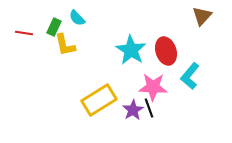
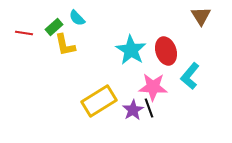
brown triangle: moved 1 px left; rotated 15 degrees counterclockwise
green rectangle: rotated 24 degrees clockwise
yellow rectangle: moved 1 px down
